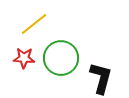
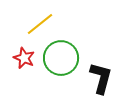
yellow line: moved 6 px right
red star: rotated 20 degrees clockwise
